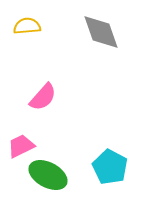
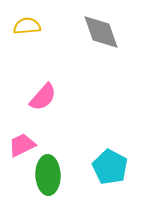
pink trapezoid: moved 1 px right, 1 px up
green ellipse: rotated 60 degrees clockwise
